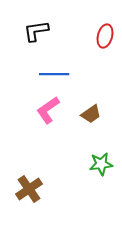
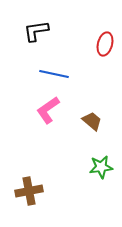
red ellipse: moved 8 px down
blue line: rotated 12 degrees clockwise
brown trapezoid: moved 1 px right, 7 px down; rotated 105 degrees counterclockwise
green star: moved 3 px down
brown cross: moved 2 px down; rotated 24 degrees clockwise
